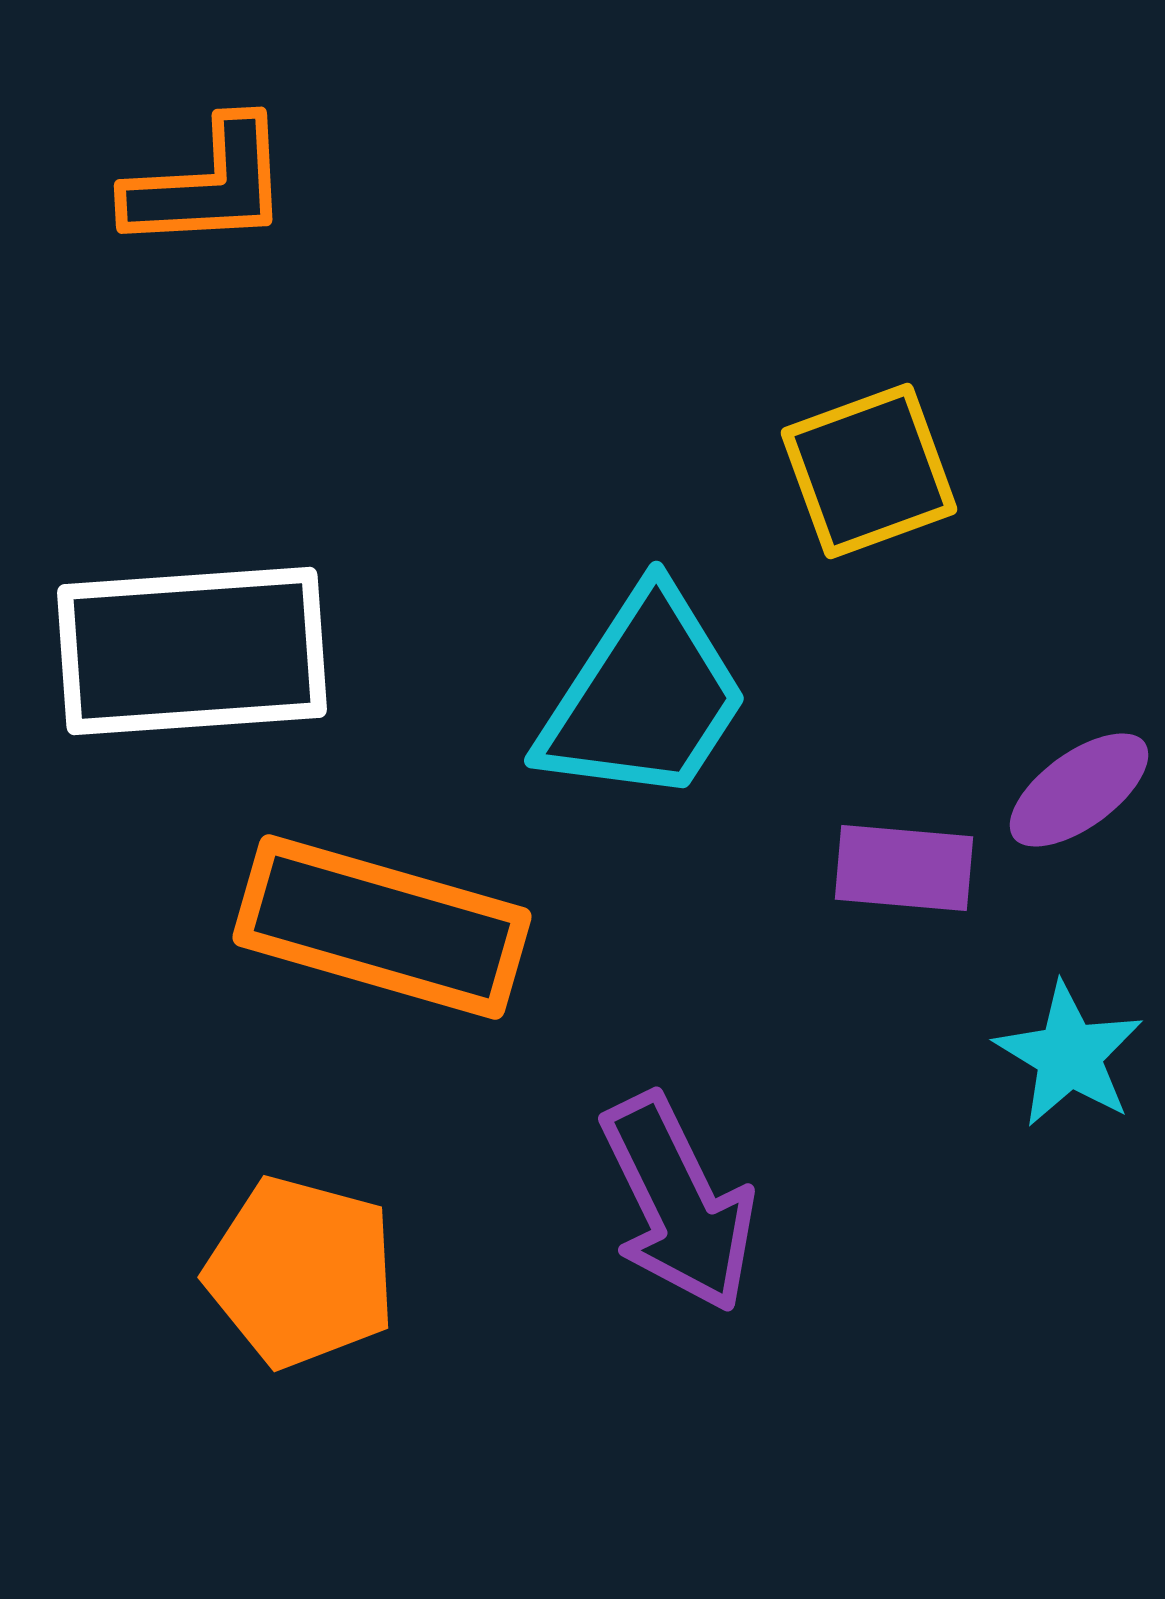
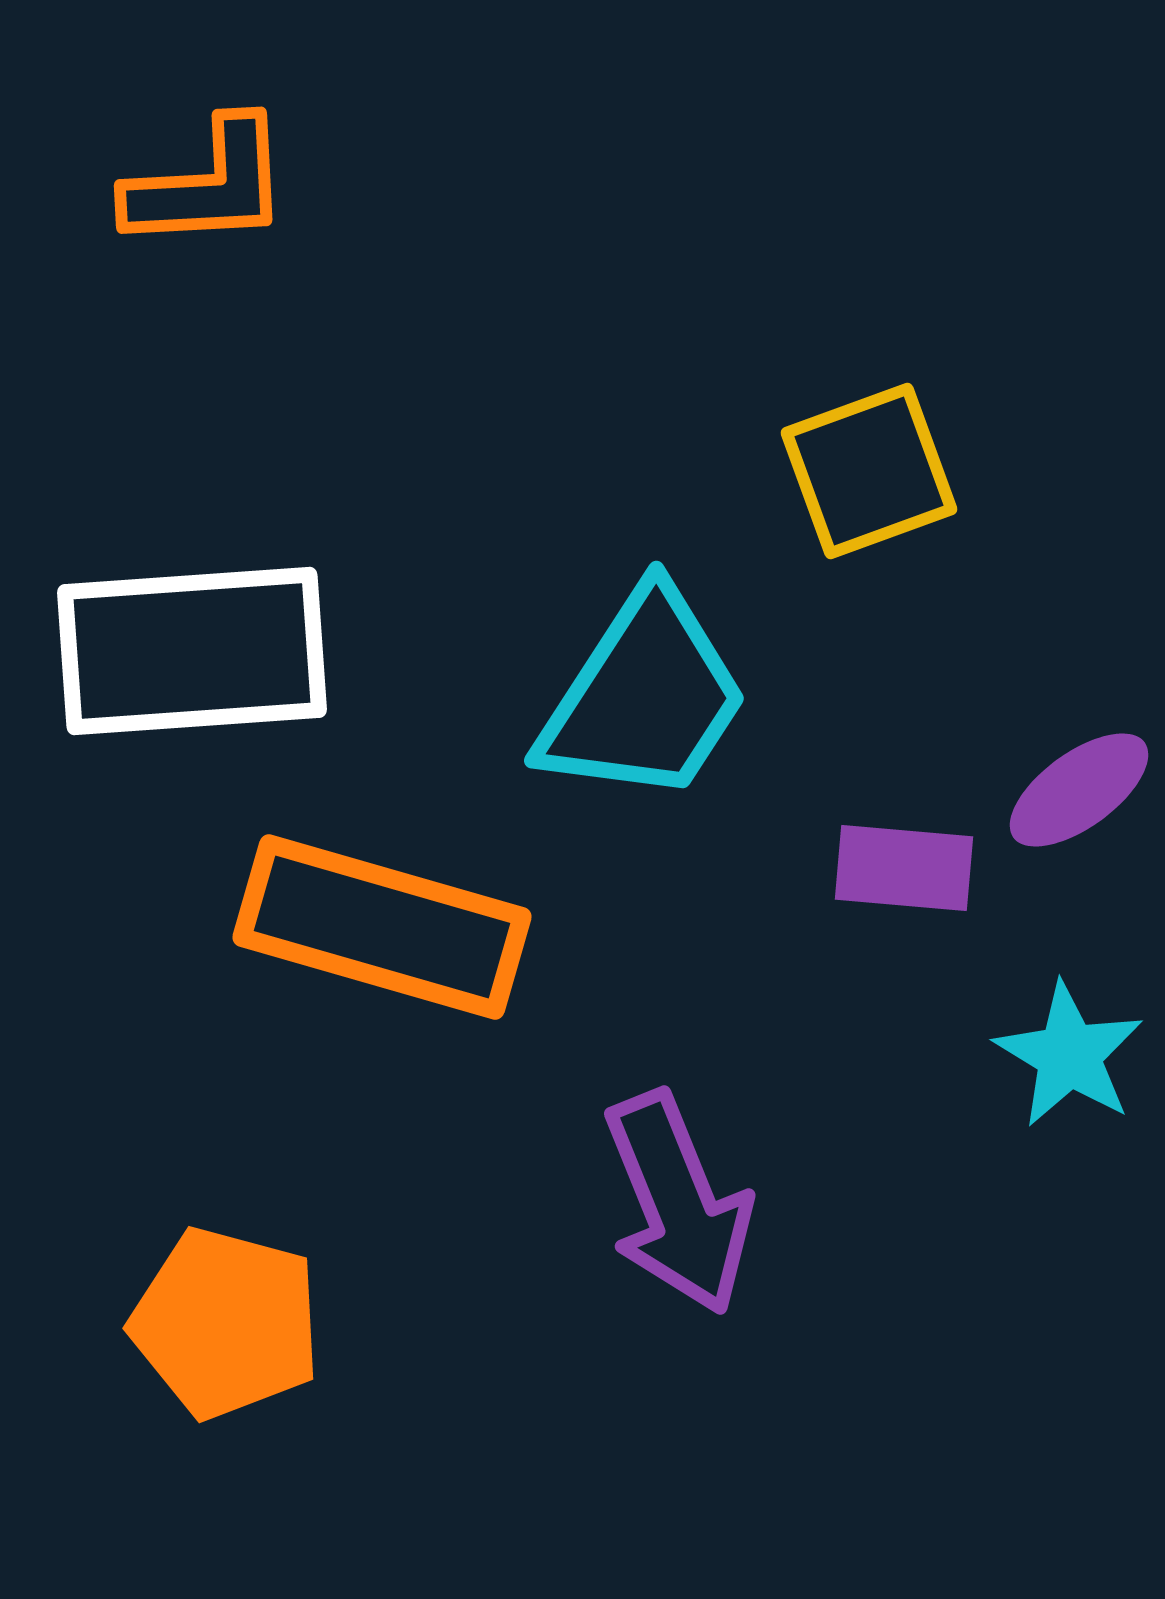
purple arrow: rotated 4 degrees clockwise
orange pentagon: moved 75 px left, 51 px down
